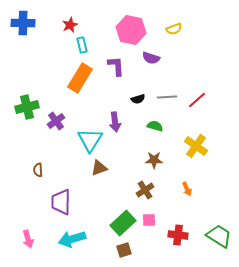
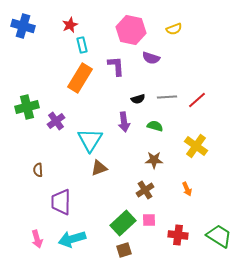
blue cross: moved 3 px down; rotated 15 degrees clockwise
purple arrow: moved 9 px right
pink arrow: moved 9 px right
